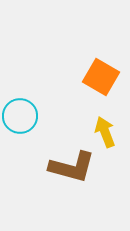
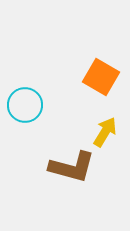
cyan circle: moved 5 px right, 11 px up
yellow arrow: rotated 52 degrees clockwise
